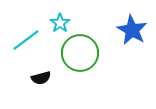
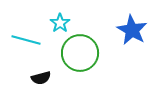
cyan line: rotated 52 degrees clockwise
